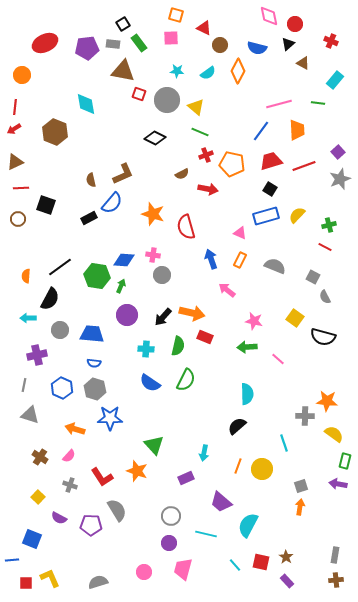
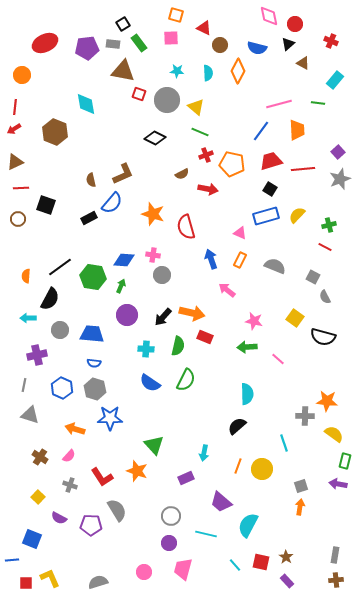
cyan semicircle at (208, 73): rotated 56 degrees counterclockwise
red line at (304, 166): moved 1 px left, 3 px down; rotated 15 degrees clockwise
green hexagon at (97, 276): moved 4 px left, 1 px down
